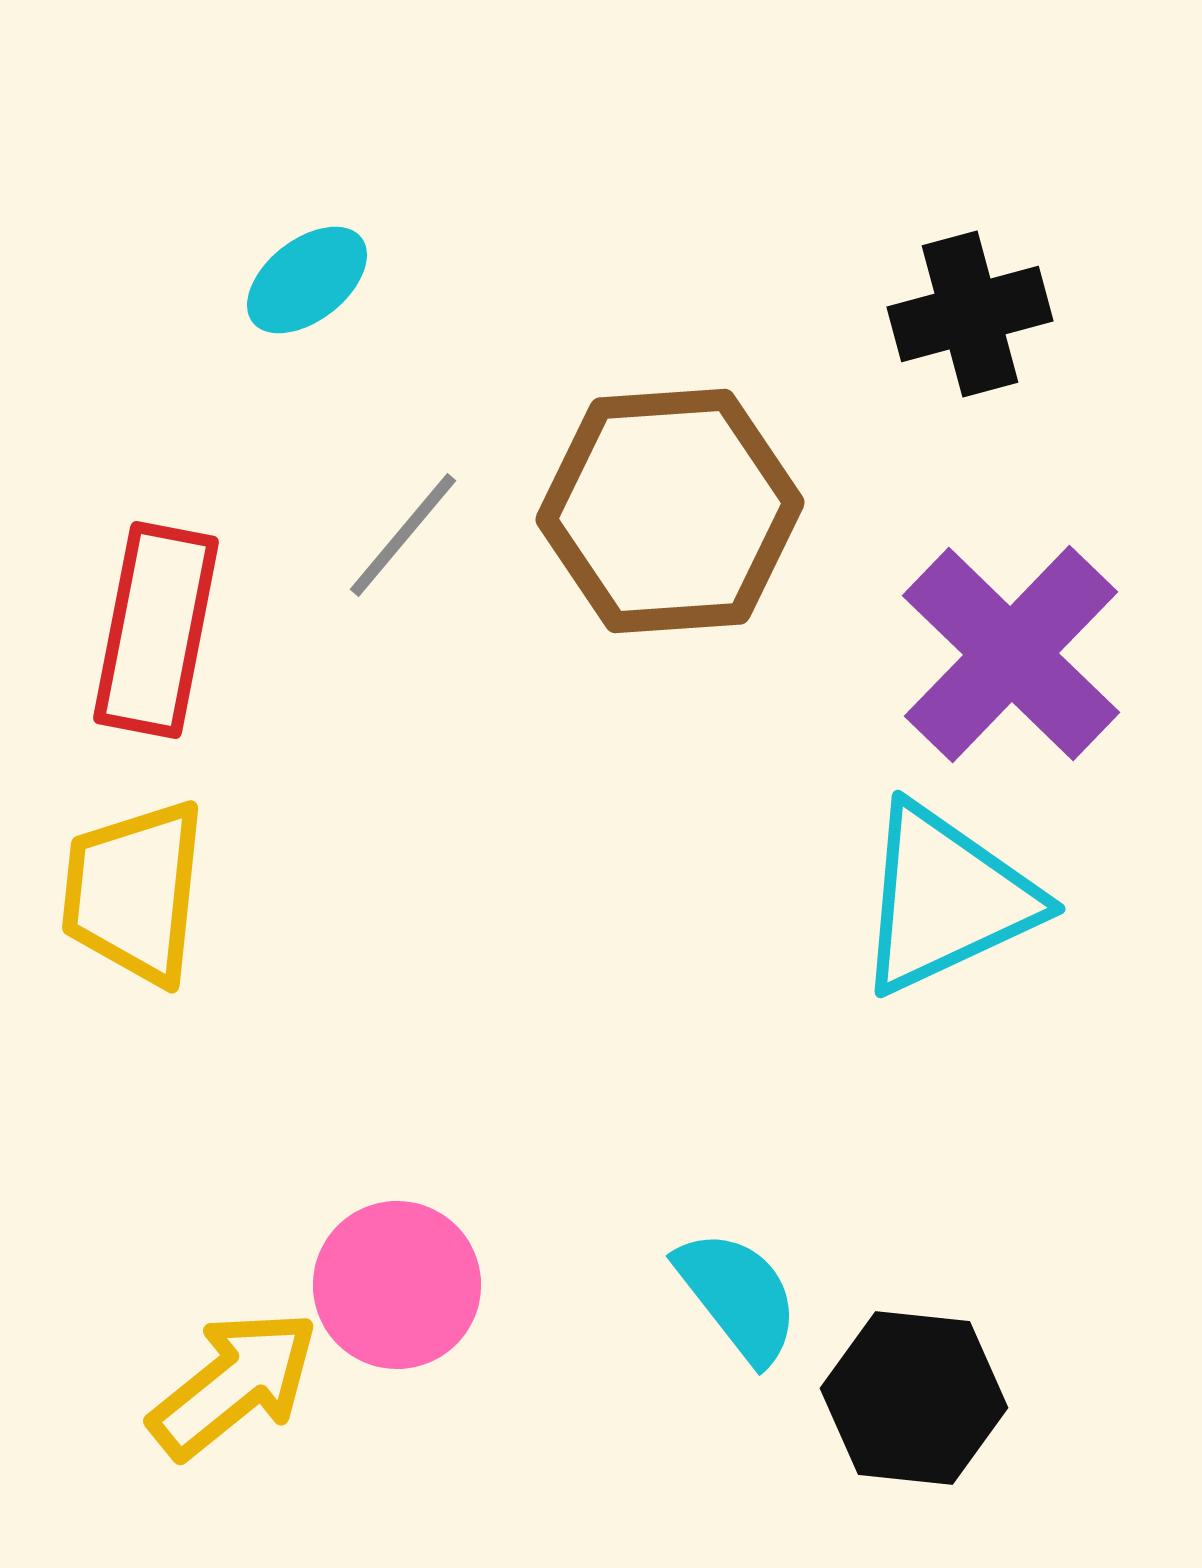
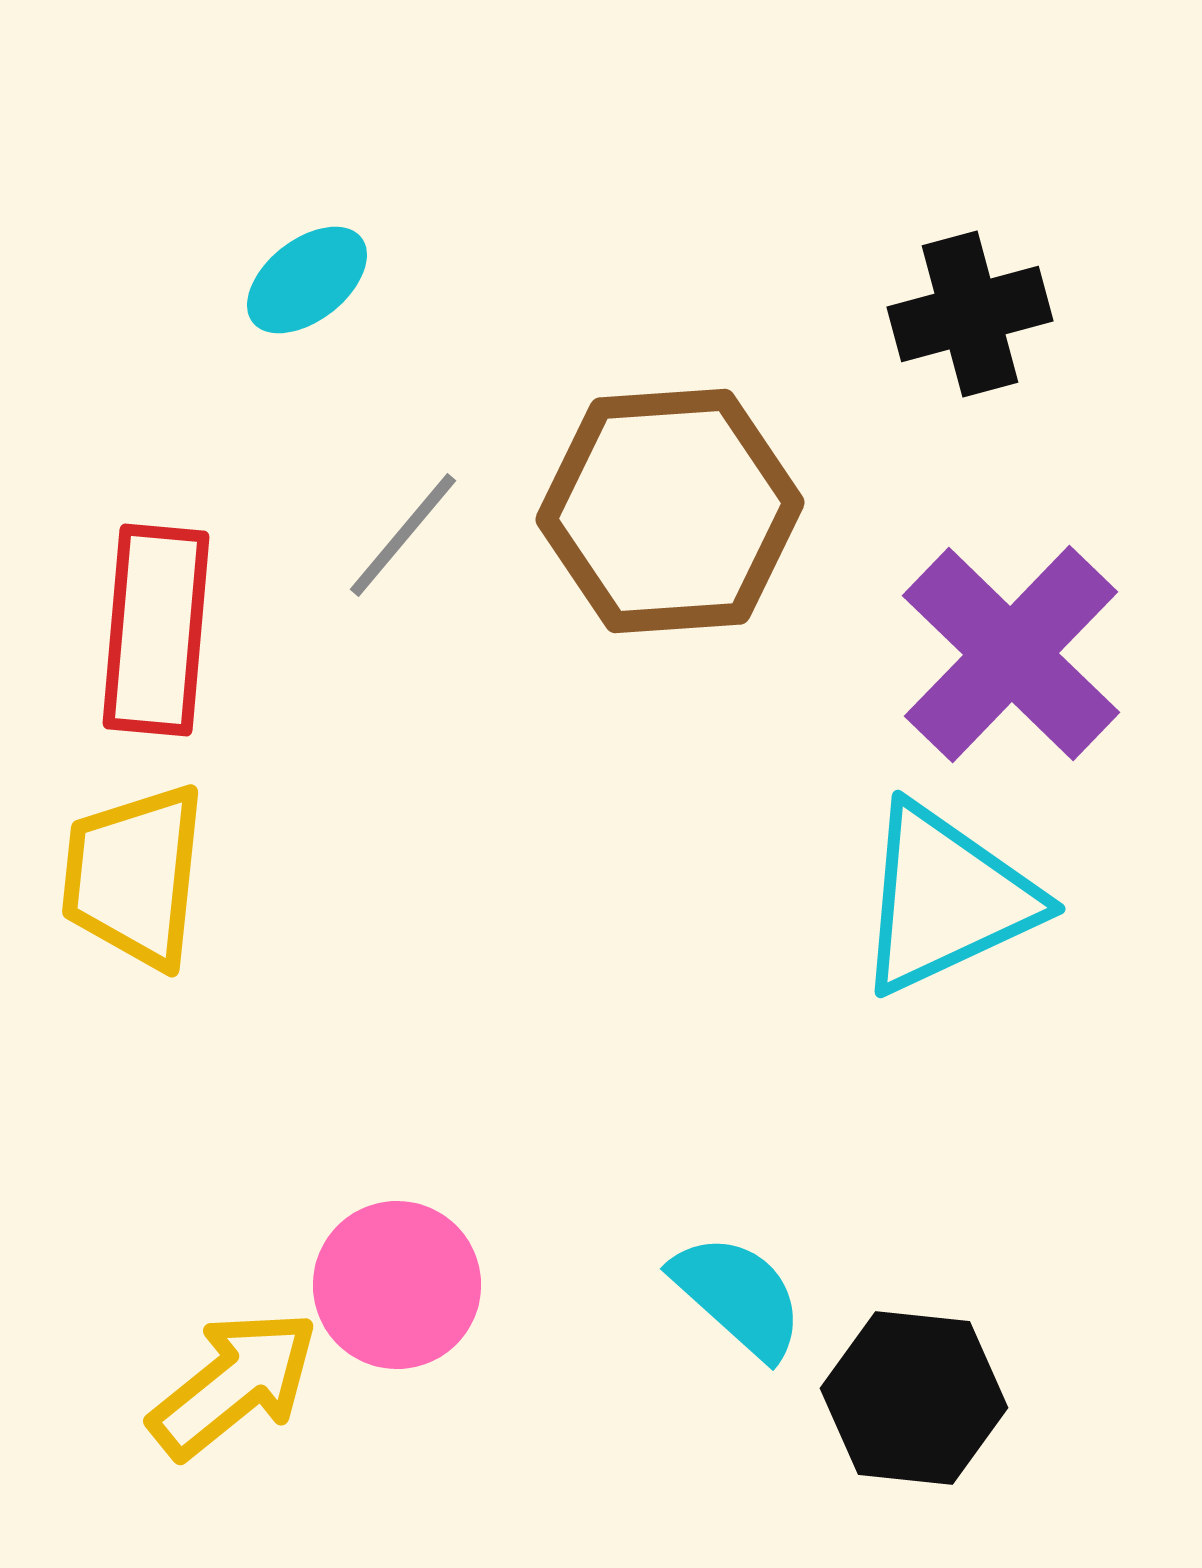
red rectangle: rotated 6 degrees counterclockwise
yellow trapezoid: moved 16 px up
cyan semicircle: rotated 10 degrees counterclockwise
